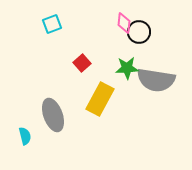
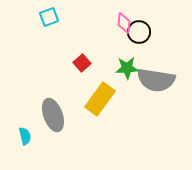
cyan square: moved 3 px left, 7 px up
yellow rectangle: rotated 8 degrees clockwise
